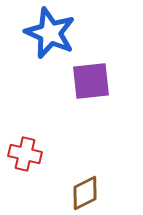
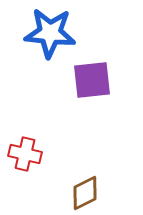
blue star: rotated 18 degrees counterclockwise
purple square: moved 1 px right, 1 px up
